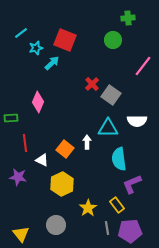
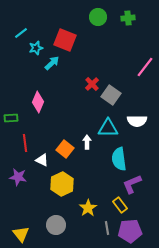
green circle: moved 15 px left, 23 px up
pink line: moved 2 px right, 1 px down
yellow rectangle: moved 3 px right
